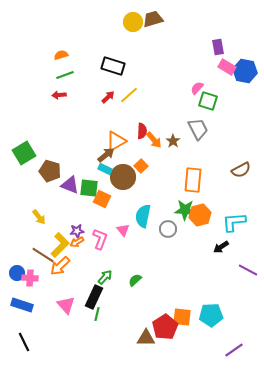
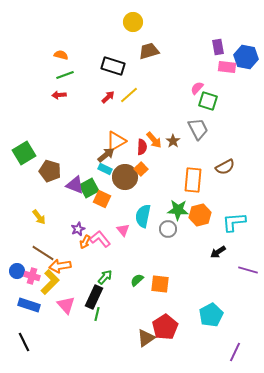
brown trapezoid at (153, 19): moved 4 px left, 32 px down
orange semicircle at (61, 55): rotated 32 degrees clockwise
pink rectangle at (227, 67): rotated 24 degrees counterclockwise
blue hexagon at (245, 71): moved 1 px right, 14 px up
red semicircle at (142, 131): moved 16 px down
orange square at (141, 166): moved 3 px down
brown semicircle at (241, 170): moved 16 px left, 3 px up
brown circle at (123, 177): moved 2 px right
purple triangle at (70, 185): moved 5 px right
green square at (89, 188): rotated 36 degrees counterclockwise
green star at (185, 210): moved 7 px left
purple star at (77, 231): moved 1 px right, 2 px up; rotated 16 degrees counterclockwise
pink L-shape at (100, 239): rotated 60 degrees counterclockwise
orange arrow at (77, 242): moved 8 px right; rotated 32 degrees counterclockwise
yellow L-shape at (60, 245): moved 10 px left, 37 px down
black arrow at (221, 247): moved 3 px left, 5 px down
brown line at (43, 255): moved 2 px up
orange arrow at (60, 266): rotated 35 degrees clockwise
purple line at (248, 270): rotated 12 degrees counterclockwise
blue circle at (17, 273): moved 2 px up
pink cross at (30, 278): moved 2 px right, 2 px up; rotated 14 degrees clockwise
green semicircle at (135, 280): moved 2 px right
blue rectangle at (22, 305): moved 7 px right
cyan pentagon at (211, 315): rotated 25 degrees counterclockwise
orange square at (182, 317): moved 22 px left, 33 px up
brown triangle at (146, 338): rotated 36 degrees counterclockwise
purple line at (234, 350): moved 1 px right, 2 px down; rotated 30 degrees counterclockwise
